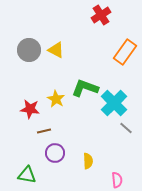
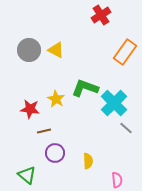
green triangle: rotated 30 degrees clockwise
